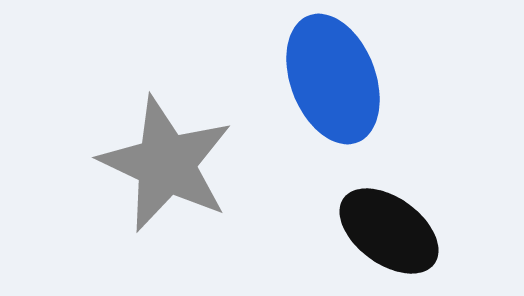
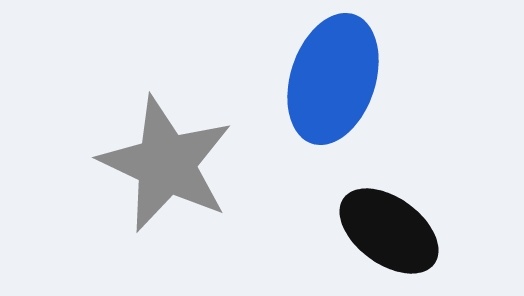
blue ellipse: rotated 39 degrees clockwise
